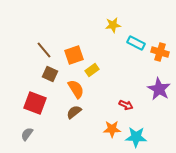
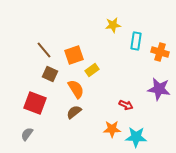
cyan rectangle: moved 2 px up; rotated 72 degrees clockwise
purple star: rotated 20 degrees counterclockwise
